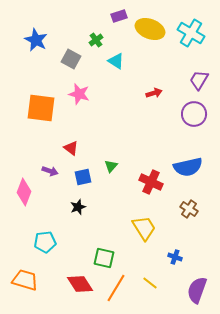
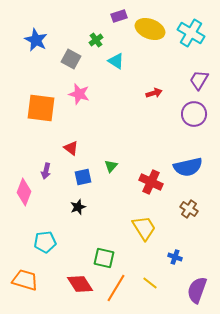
purple arrow: moved 4 px left; rotated 84 degrees clockwise
